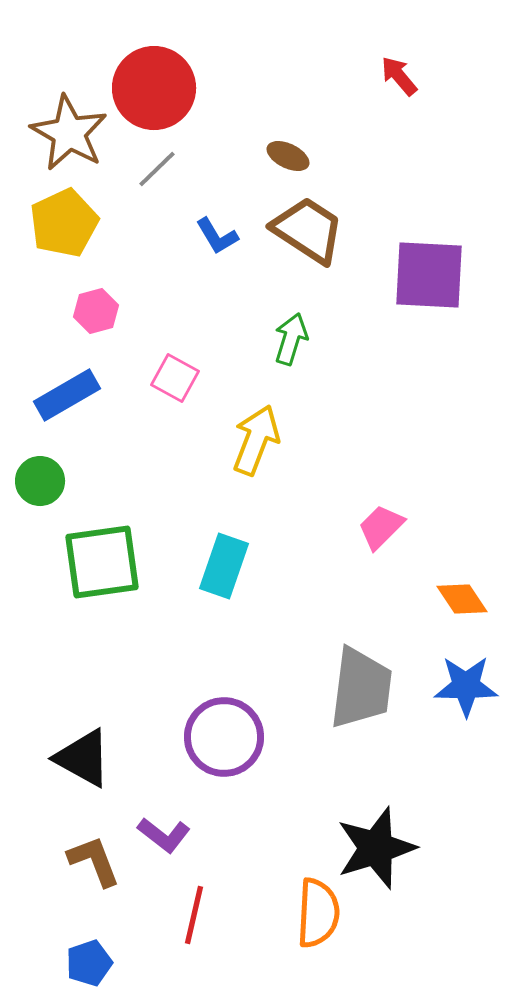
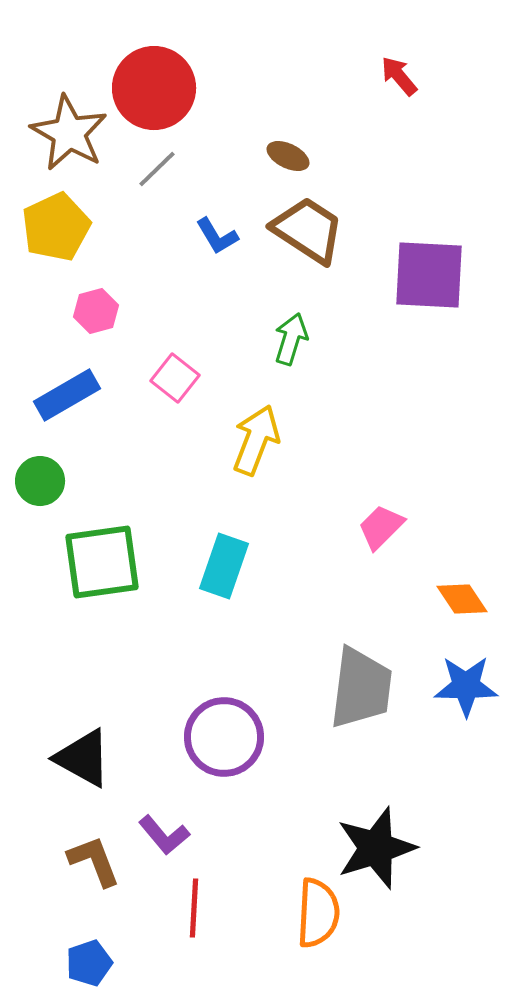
yellow pentagon: moved 8 px left, 4 px down
pink square: rotated 9 degrees clockwise
purple L-shape: rotated 12 degrees clockwise
red line: moved 7 px up; rotated 10 degrees counterclockwise
